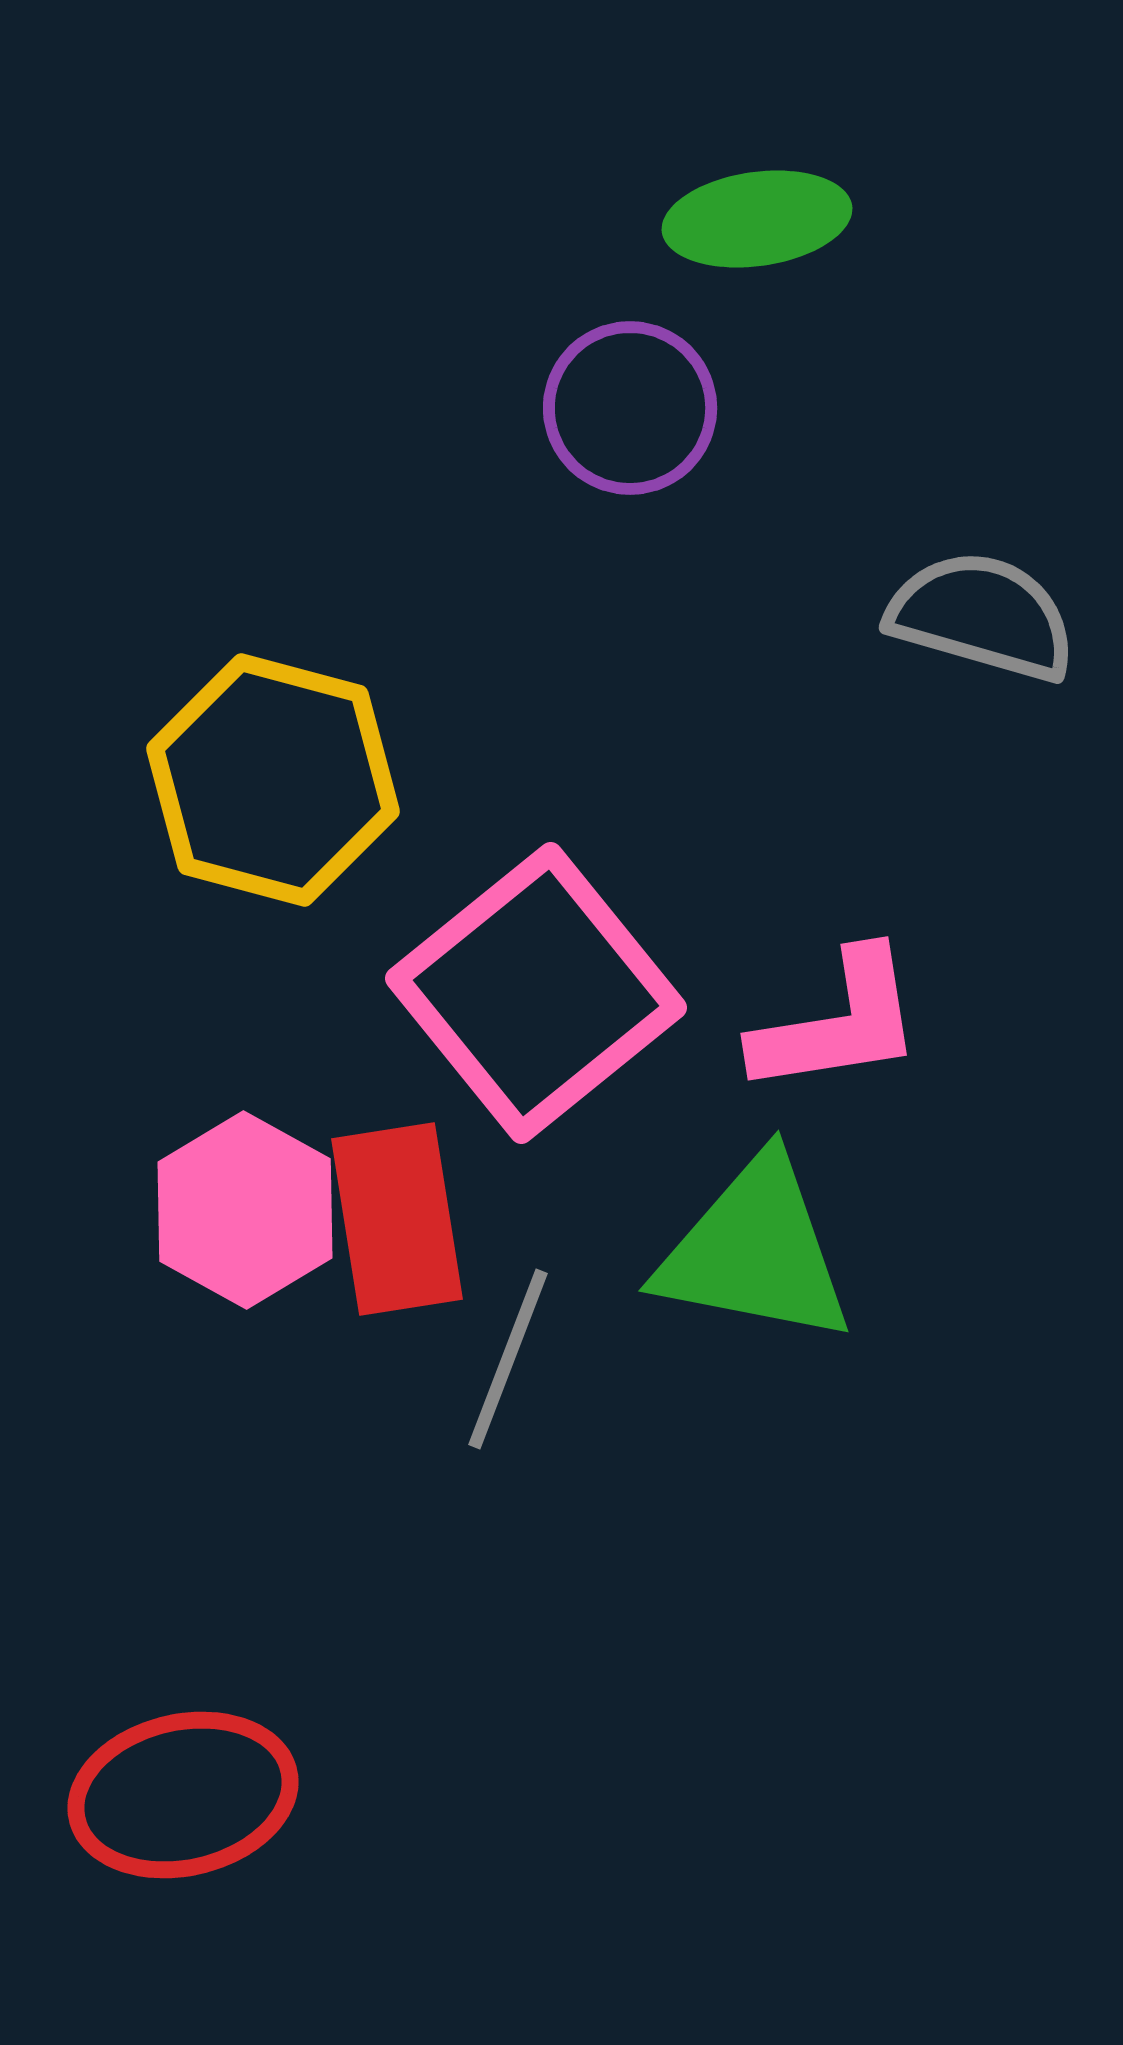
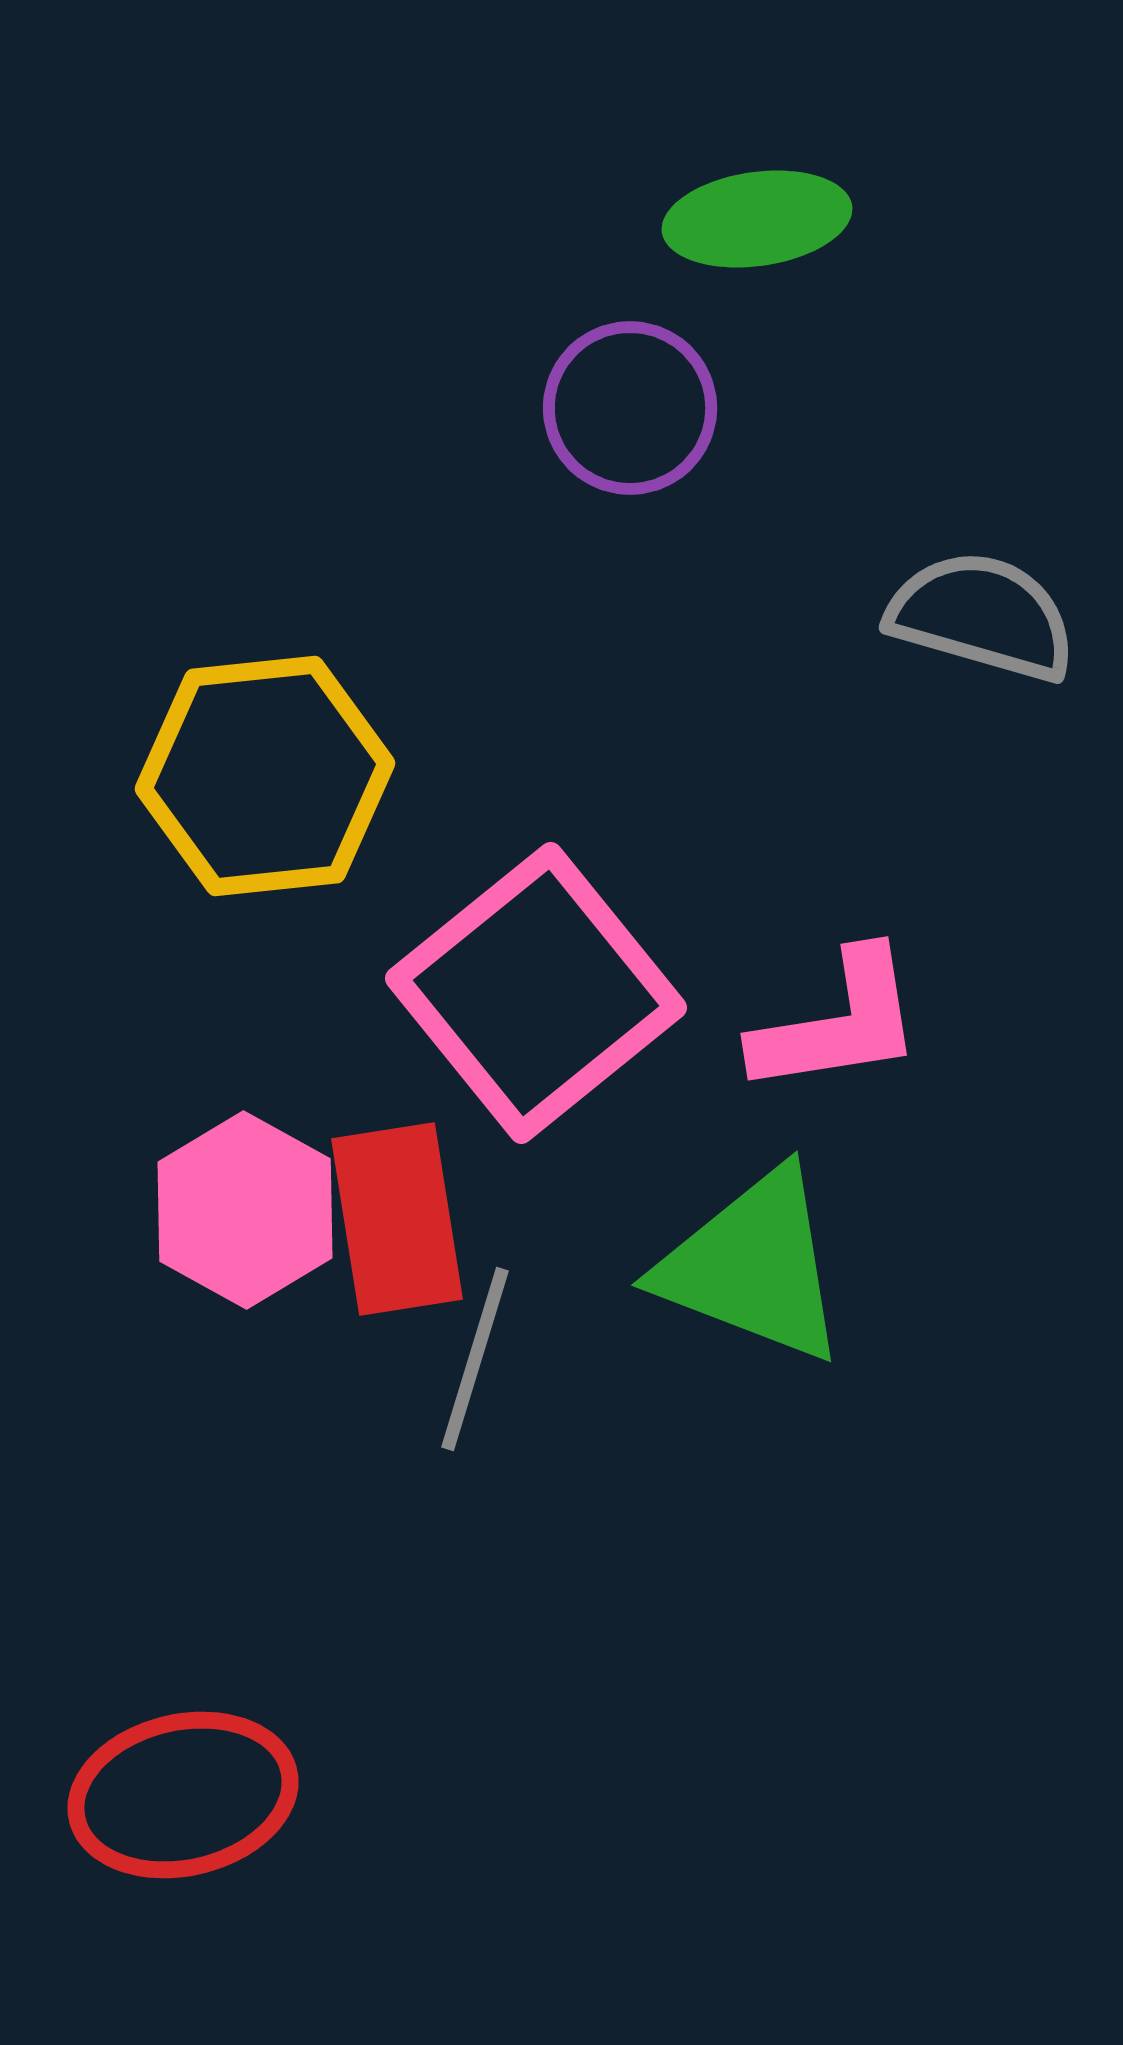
yellow hexagon: moved 8 px left, 4 px up; rotated 21 degrees counterclockwise
green triangle: moved 2 px left, 15 px down; rotated 10 degrees clockwise
gray line: moved 33 px left; rotated 4 degrees counterclockwise
